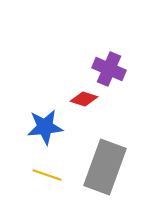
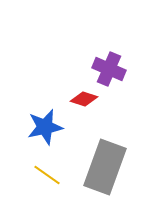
blue star: rotated 6 degrees counterclockwise
yellow line: rotated 16 degrees clockwise
